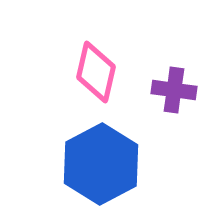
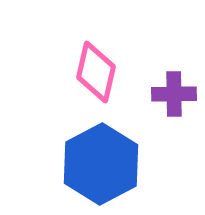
purple cross: moved 4 px down; rotated 9 degrees counterclockwise
